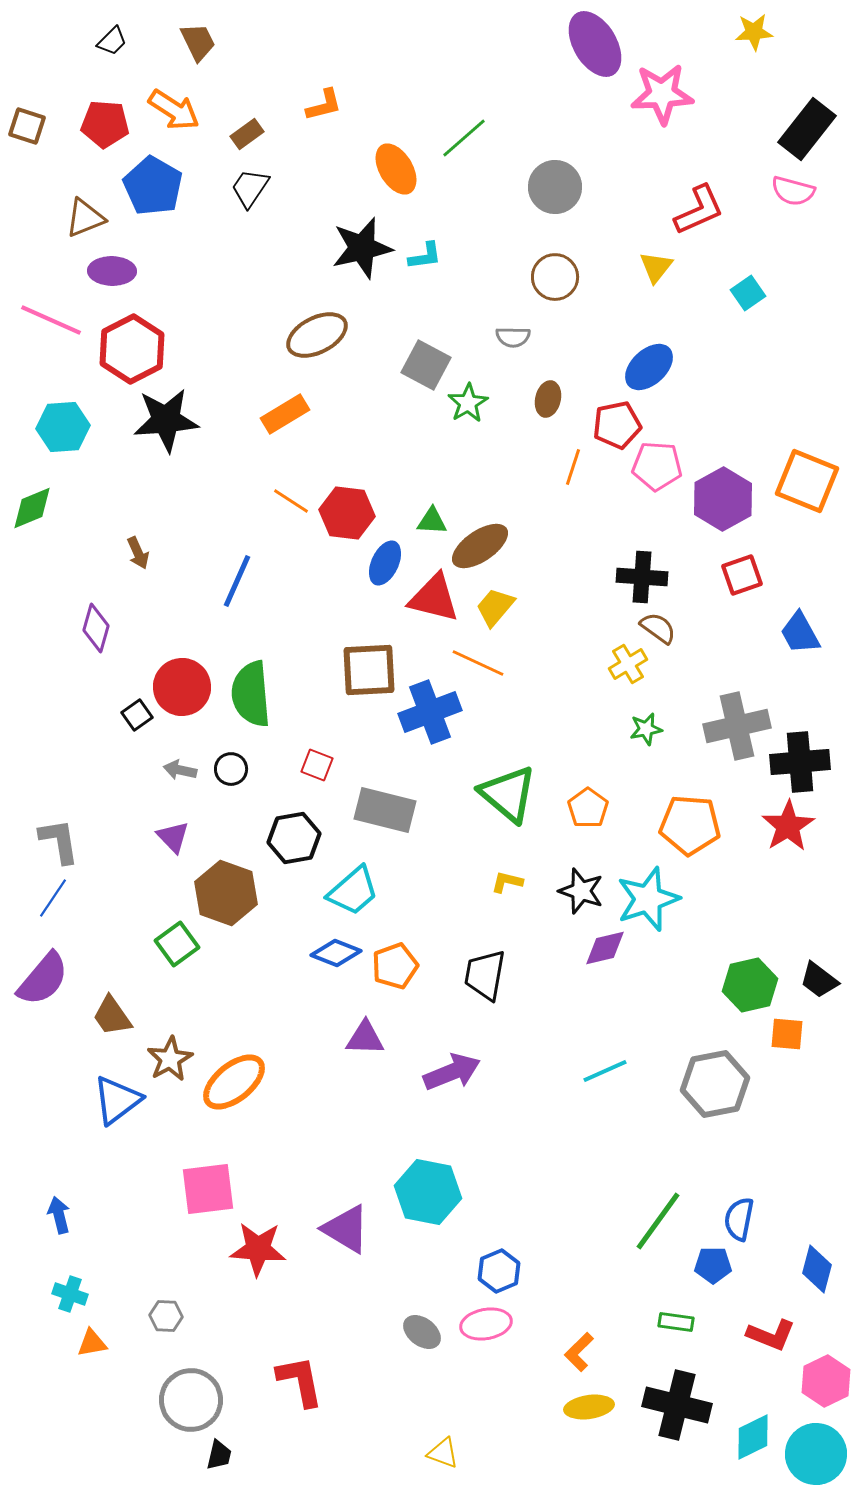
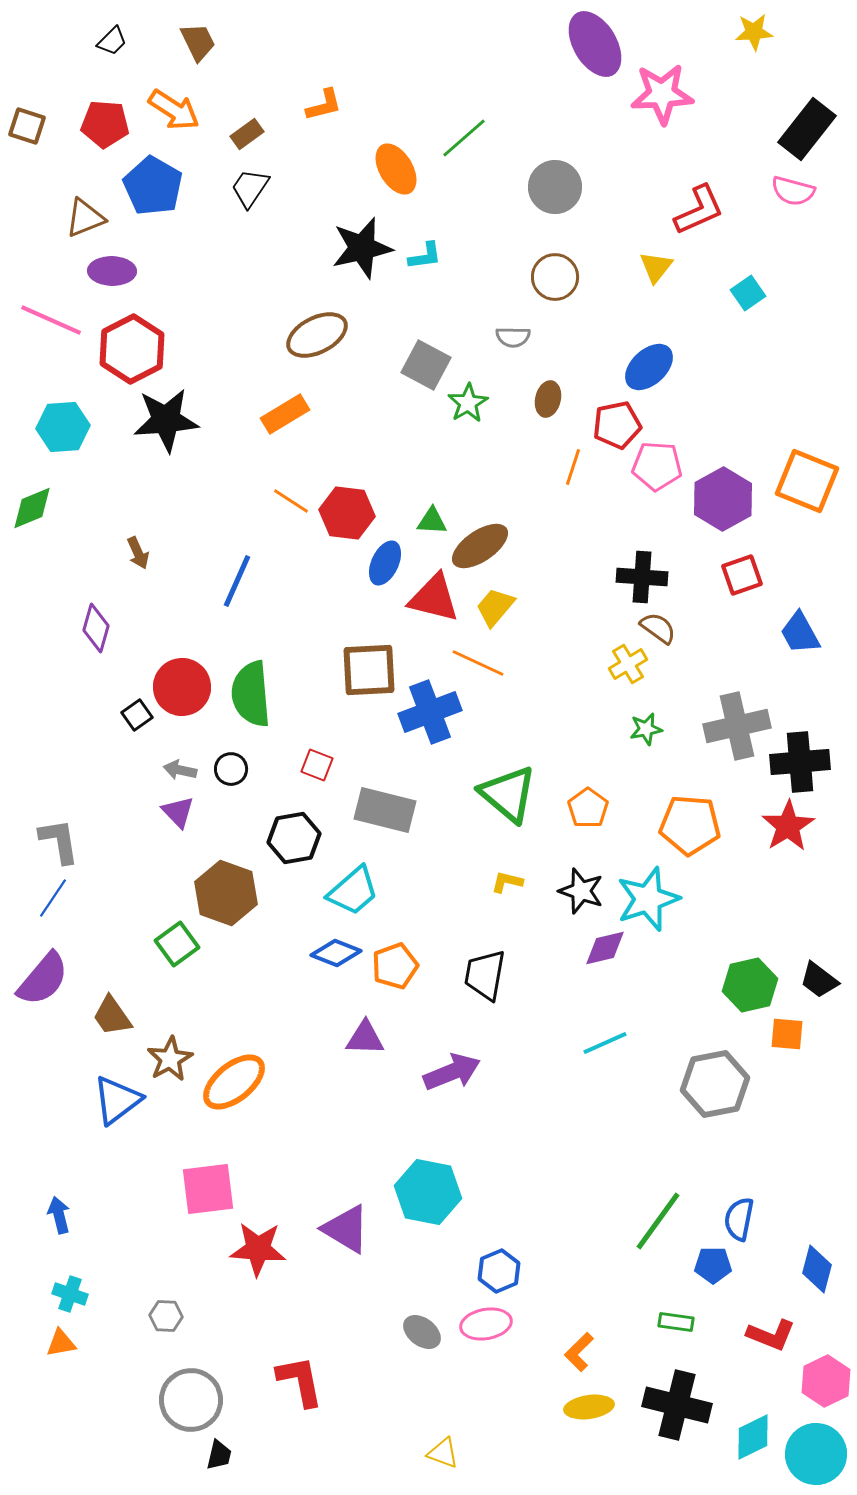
purple triangle at (173, 837): moved 5 px right, 25 px up
cyan line at (605, 1071): moved 28 px up
orange triangle at (92, 1343): moved 31 px left
